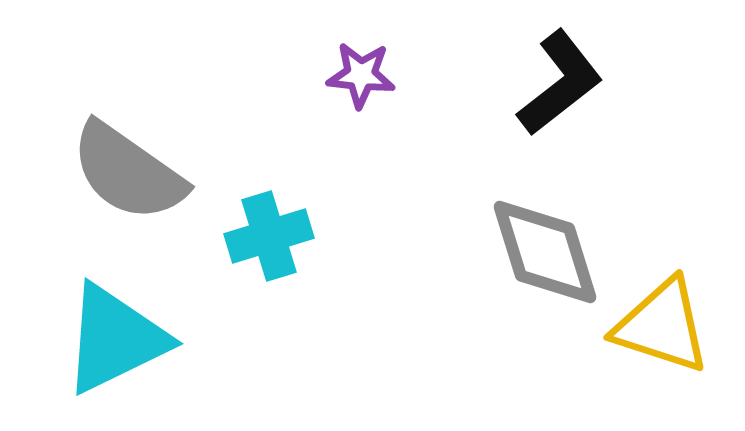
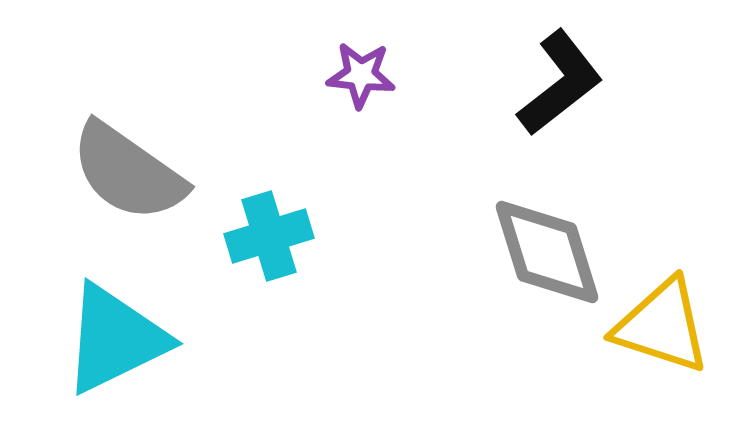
gray diamond: moved 2 px right
